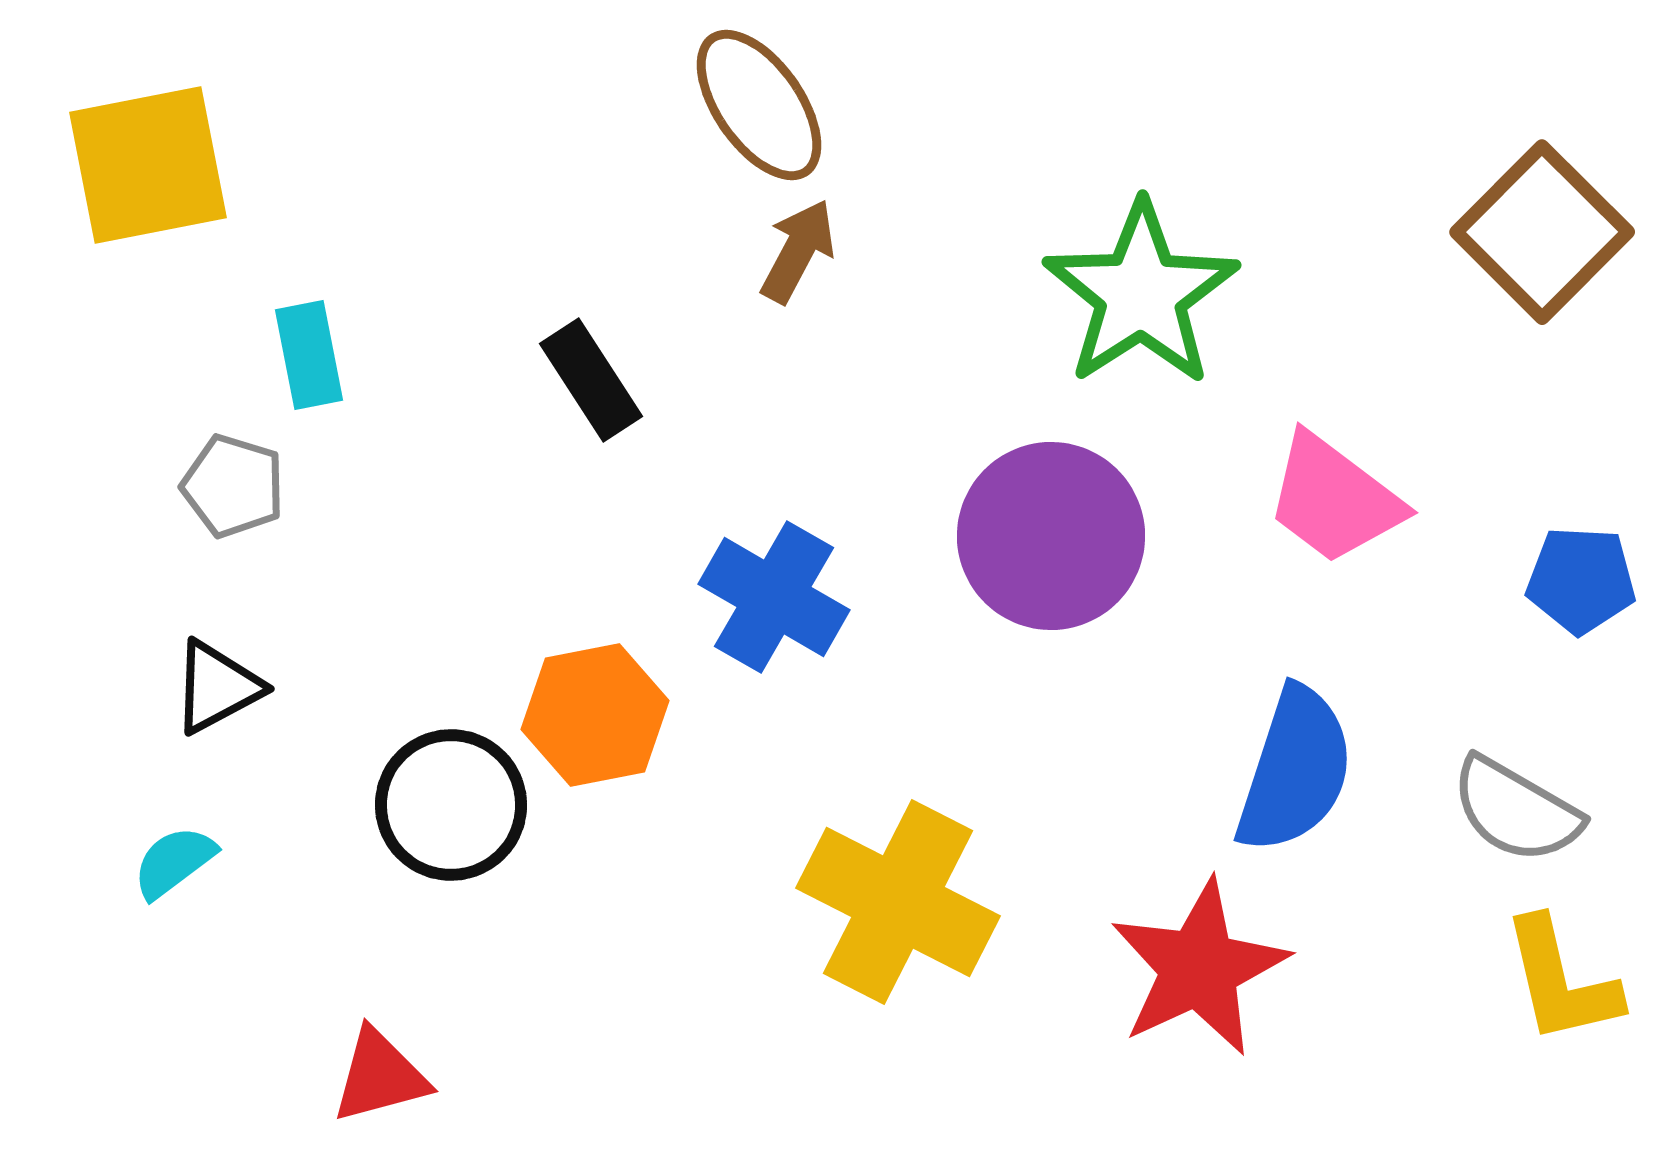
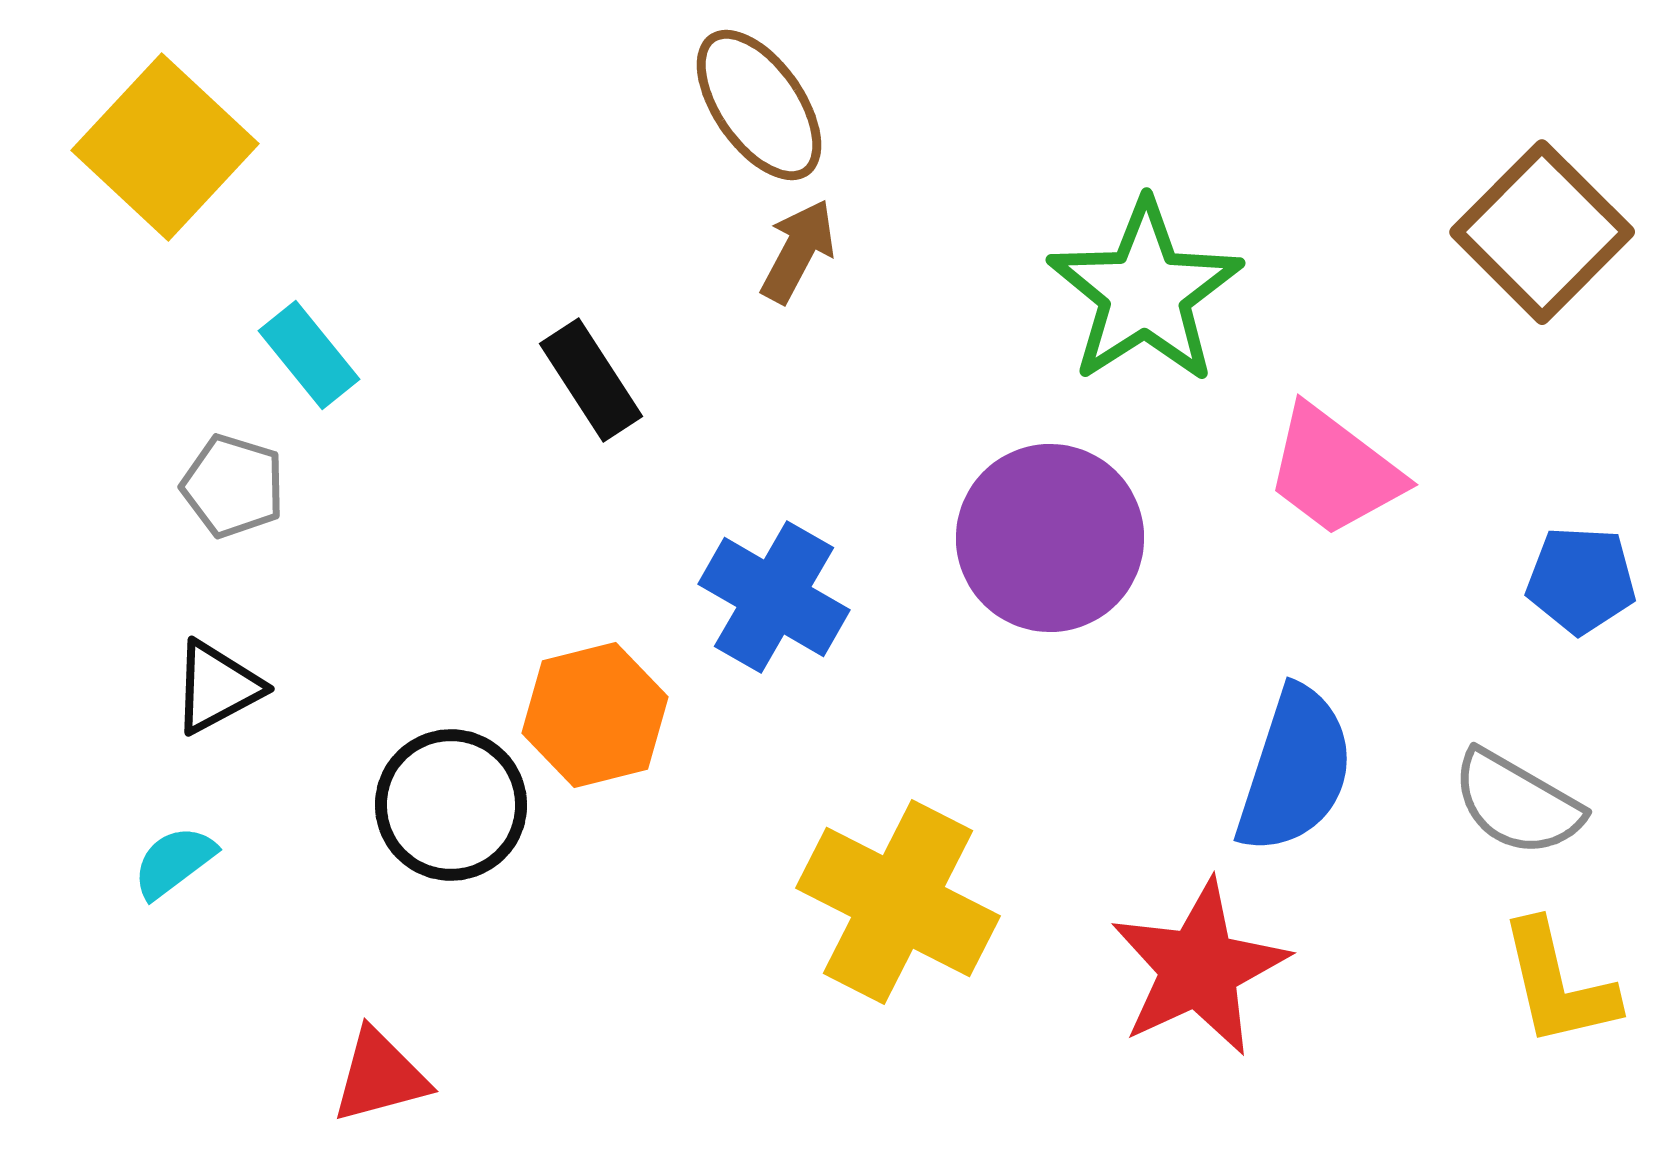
yellow square: moved 17 px right, 18 px up; rotated 36 degrees counterclockwise
green star: moved 4 px right, 2 px up
cyan rectangle: rotated 28 degrees counterclockwise
pink trapezoid: moved 28 px up
purple circle: moved 1 px left, 2 px down
orange hexagon: rotated 3 degrees counterclockwise
gray semicircle: moved 1 px right, 7 px up
yellow L-shape: moved 3 px left, 3 px down
